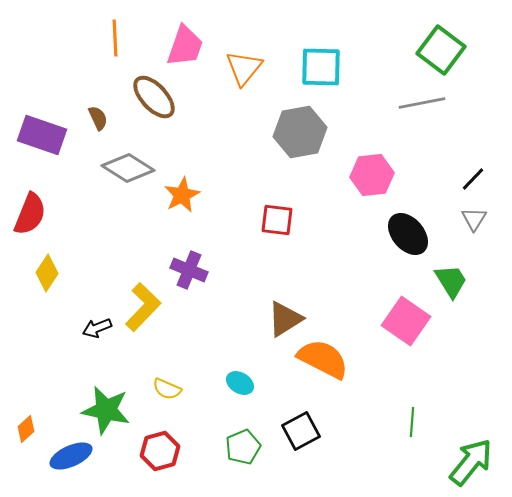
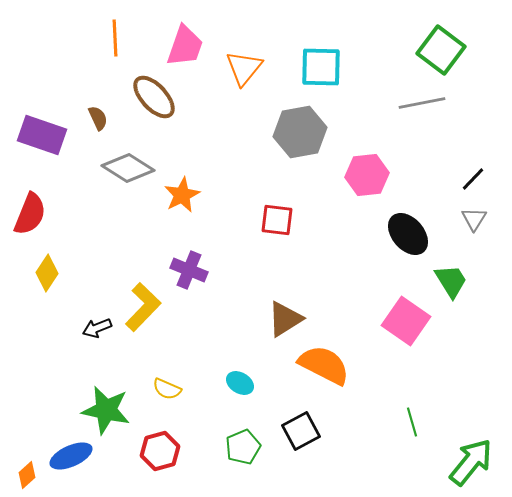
pink hexagon: moved 5 px left
orange semicircle: moved 1 px right, 6 px down
green line: rotated 20 degrees counterclockwise
orange diamond: moved 1 px right, 46 px down
